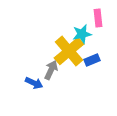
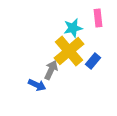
cyan star: moved 9 px left, 6 px up
blue rectangle: moved 1 px right, 1 px down; rotated 28 degrees counterclockwise
blue arrow: moved 3 px right, 2 px down
